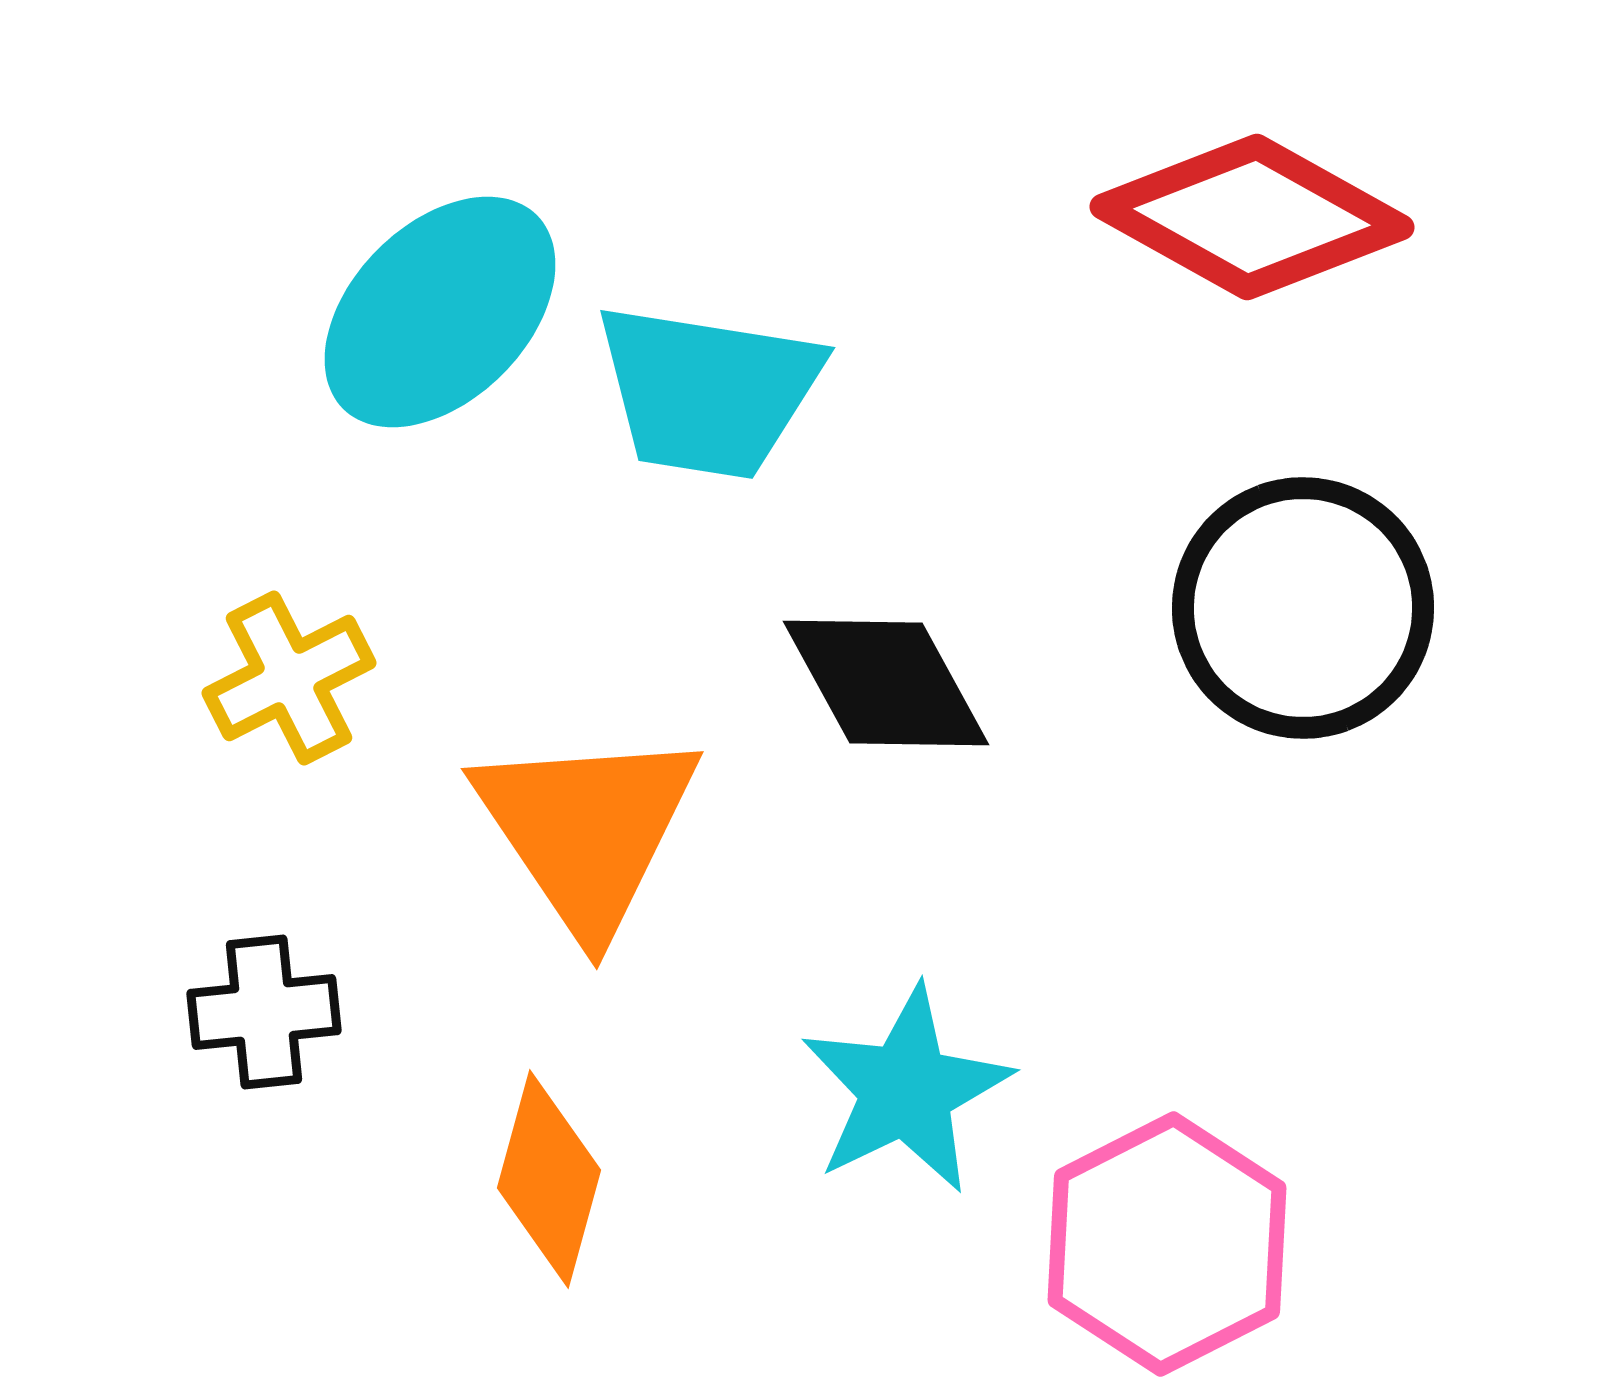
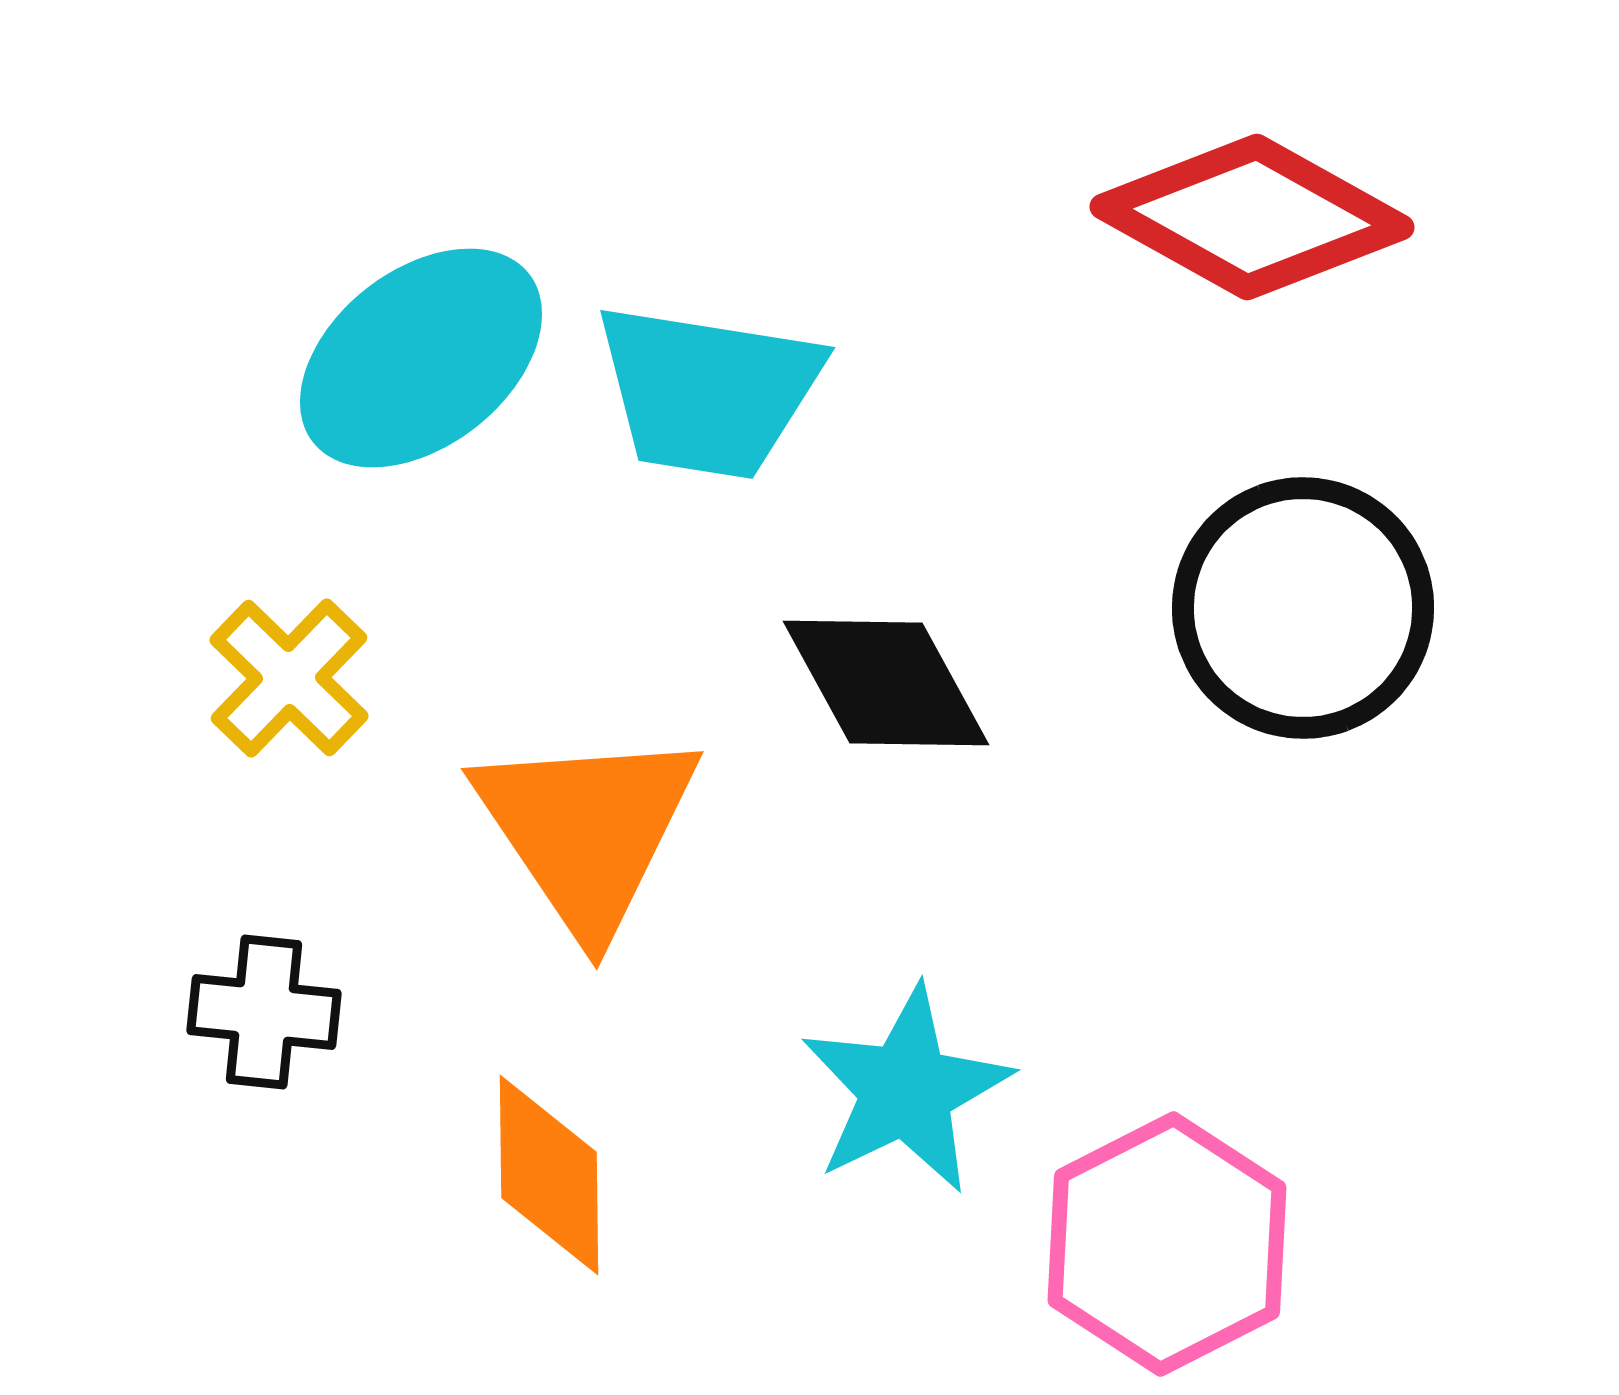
cyan ellipse: moved 19 px left, 46 px down; rotated 7 degrees clockwise
yellow cross: rotated 19 degrees counterclockwise
black cross: rotated 12 degrees clockwise
orange diamond: moved 4 px up; rotated 16 degrees counterclockwise
